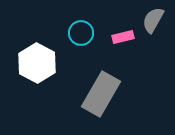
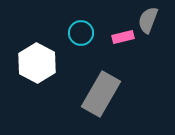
gray semicircle: moved 5 px left; rotated 8 degrees counterclockwise
